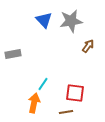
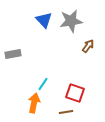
red square: rotated 12 degrees clockwise
